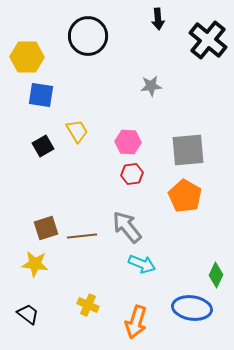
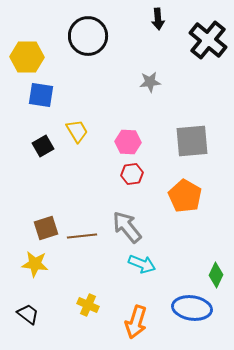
gray star: moved 1 px left, 4 px up
gray square: moved 4 px right, 9 px up
